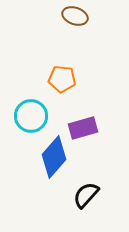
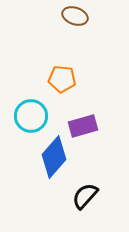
purple rectangle: moved 2 px up
black semicircle: moved 1 px left, 1 px down
